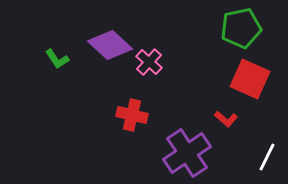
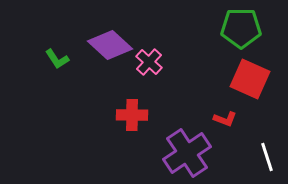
green pentagon: rotated 12 degrees clockwise
red cross: rotated 12 degrees counterclockwise
red L-shape: moved 1 px left; rotated 20 degrees counterclockwise
white line: rotated 44 degrees counterclockwise
